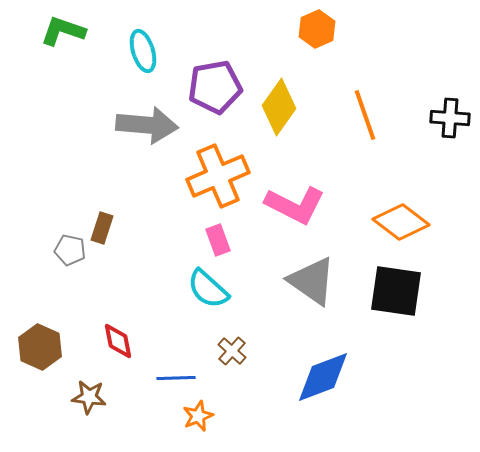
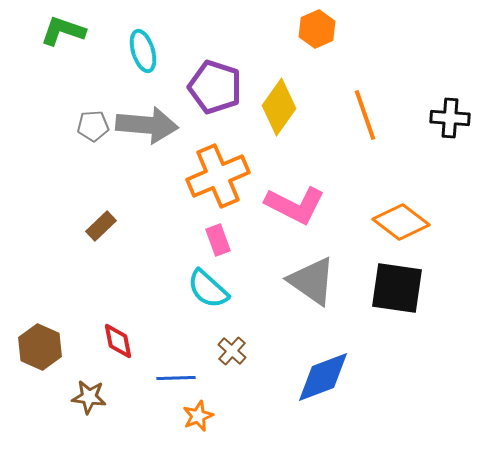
purple pentagon: rotated 28 degrees clockwise
brown rectangle: moved 1 px left, 2 px up; rotated 28 degrees clockwise
gray pentagon: moved 23 px right, 124 px up; rotated 16 degrees counterclockwise
black square: moved 1 px right, 3 px up
